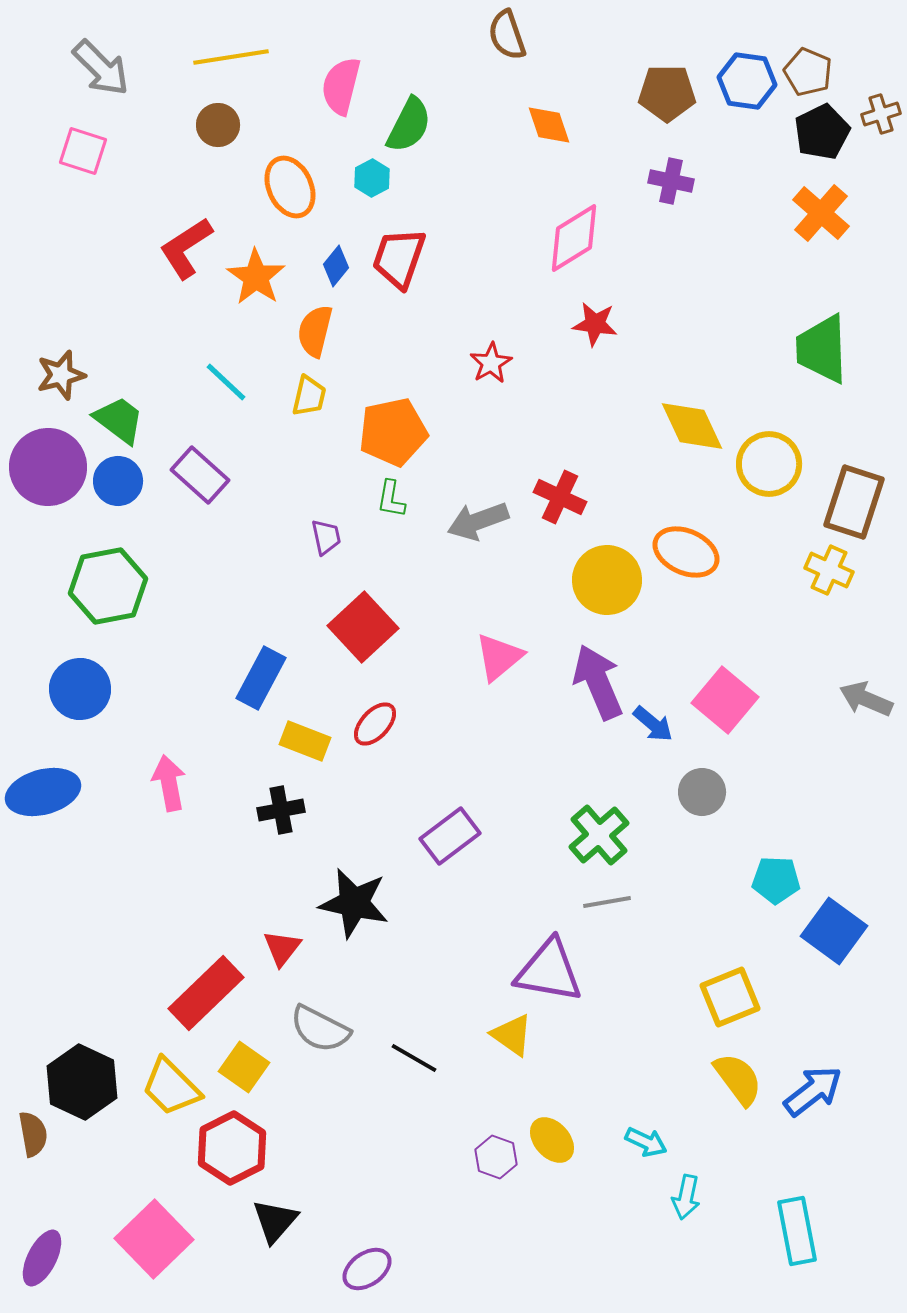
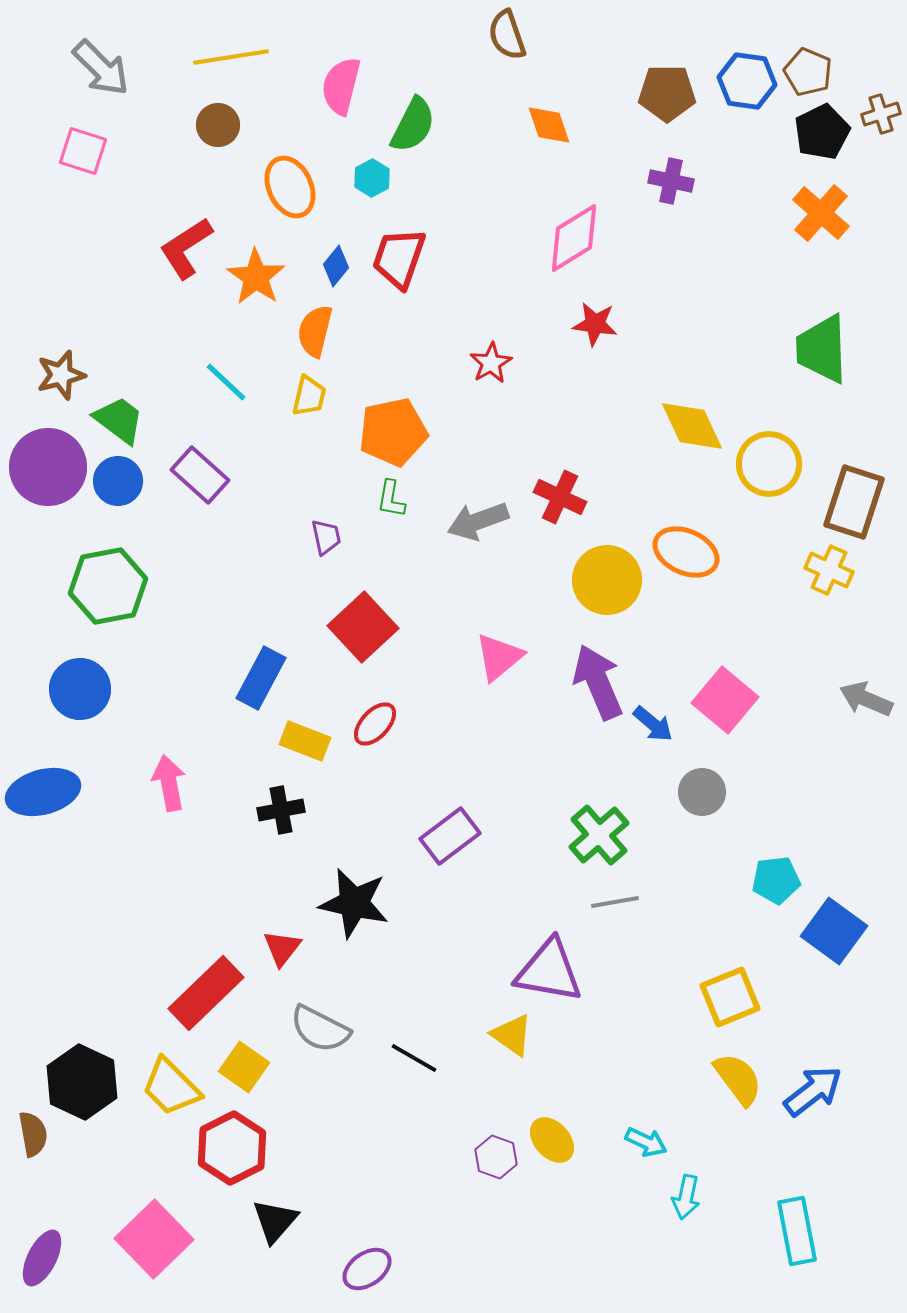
green semicircle at (409, 125): moved 4 px right
cyan pentagon at (776, 880): rotated 9 degrees counterclockwise
gray line at (607, 902): moved 8 px right
